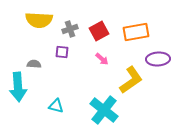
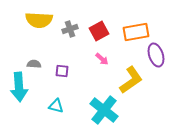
purple square: moved 19 px down
purple ellipse: moved 2 px left, 4 px up; rotated 75 degrees clockwise
cyan arrow: moved 1 px right
